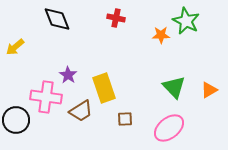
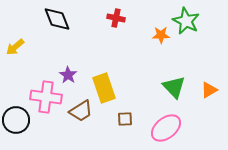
pink ellipse: moved 3 px left
